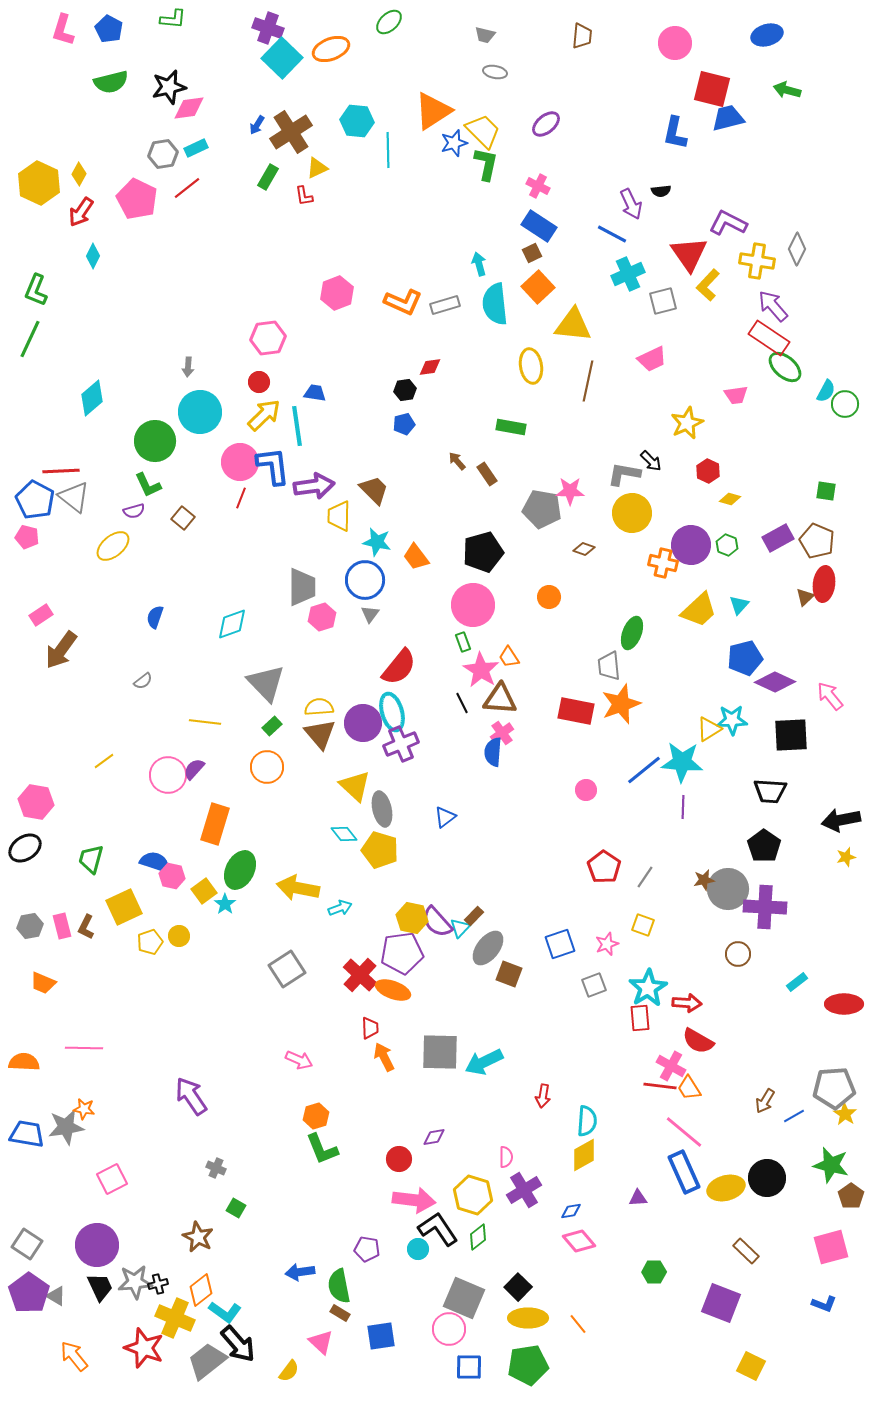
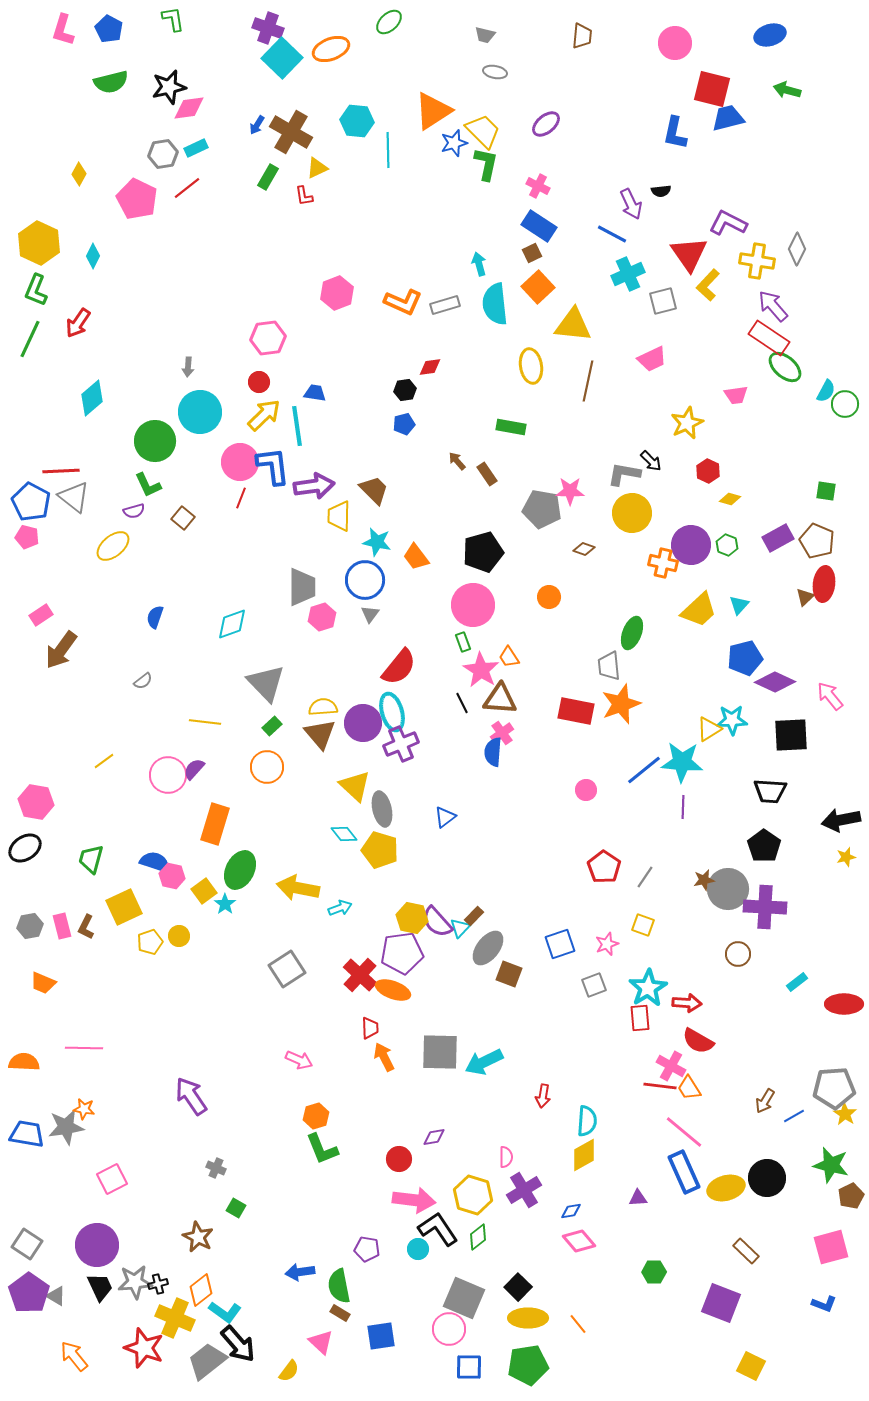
green L-shape at (173, 19): rotated 104 degrees counterclockwise
blue ellipse at (767, 35): moved 3 px right
brown cross at (291, 132): rotated 27 degrees counterclockwise
yellow hexagon at (39, 183): moved 60 px down
red arrow at (81, 212): moved 3 px left, 111 px down
blue pentagon at (35, 500): moved 4 px left, 2 px down
yellow semicircle at (319, 707): moved 4 px right
brown pentagon at (851, 1196): rotated 10 degrees clockwise
